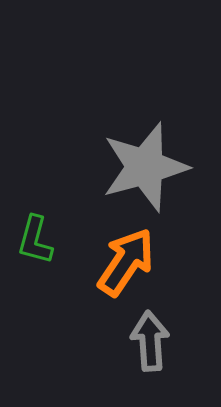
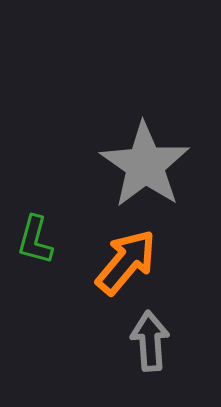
gray star: moved 2 px up; rotated 22 degrees counterclockwise
orange arrow: rotated 6 degrees clockwise
